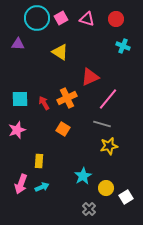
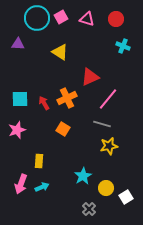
pink square: moved 1 px up
